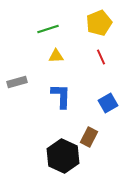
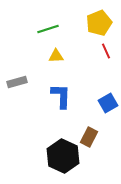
red line: moved 5 px right, 6 px up
